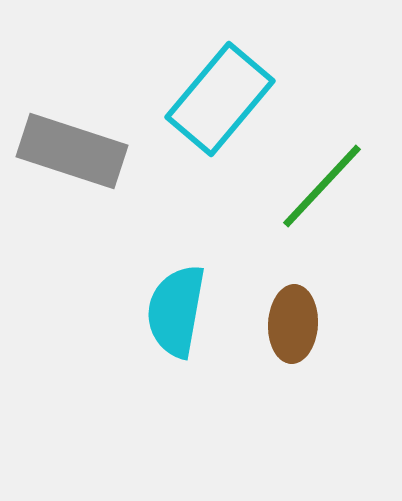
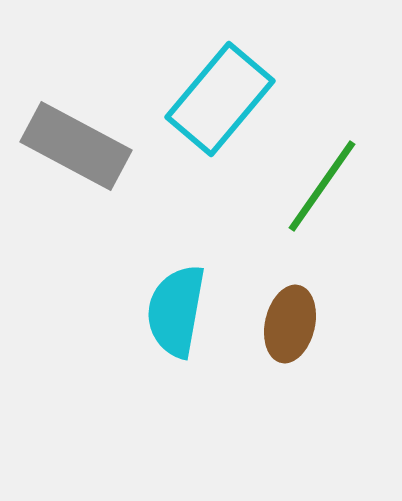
gray rectangle: moved 4 px right, 5 px up; rotated 10 degrees clockwise
green line: rotated 8 degrees counterclockwise
brown ellipse: moved 3 px left; rotated 10 degrees clockwise
